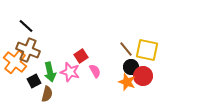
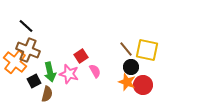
pink star: moved 1 px left, 2 px down
red circle: moved 9 px down
